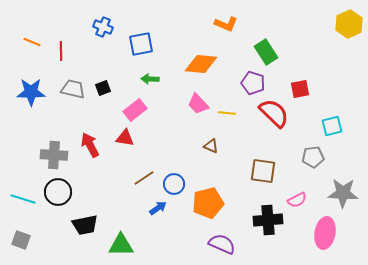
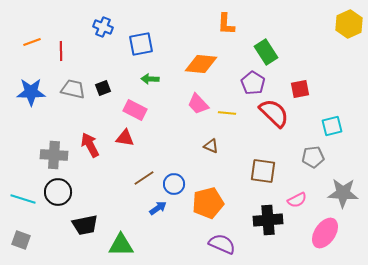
orange L-shape: rotated 70 degrees clockwise
orange line: rotated 42 degrees counterclockwise
purple pentagon: rotated 15 degrees clockwise
pink rectangle: rotated 65 degrees clockwise
pink ellipse: rotated 24 degrees clockwise
